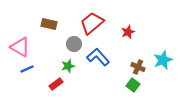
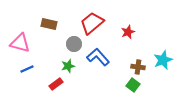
pink triangle: moved 4 px up; rotated 15 degrees counterclockwise
brown cross: rotated 16 degrees counterclockwise
